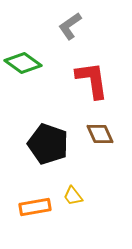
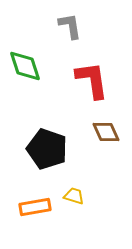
gray L-shape: rotated 116 degrees clockwise
green diamond: moved 2 px right, 3 px down; rotated 36 degrees clockwise
brown diamond: moved 6 px right, 2 px up
black pentagon: moved 1 px left, 5 px down
yellow trapezoid: moved 1 px right; rotated 145 degrees clockwise
